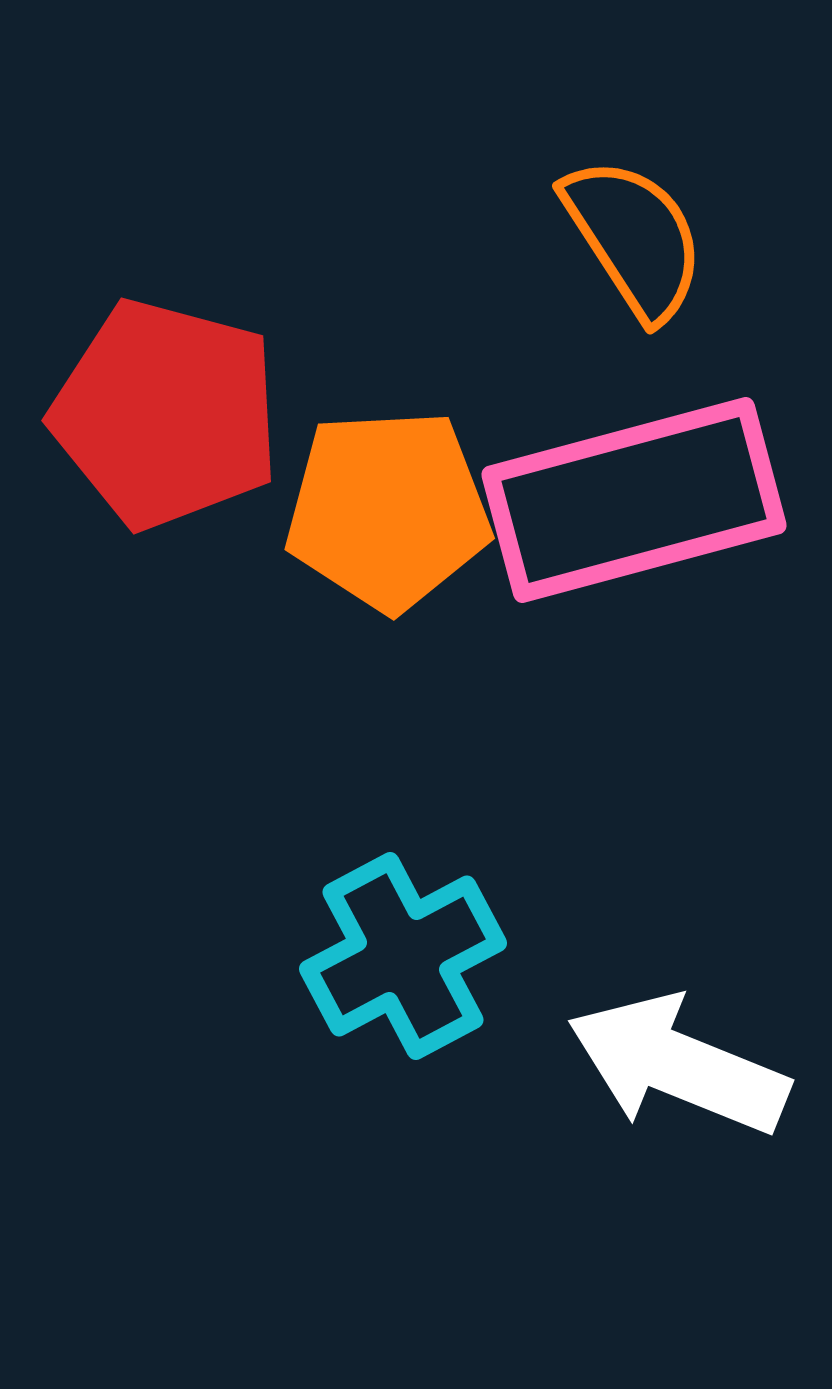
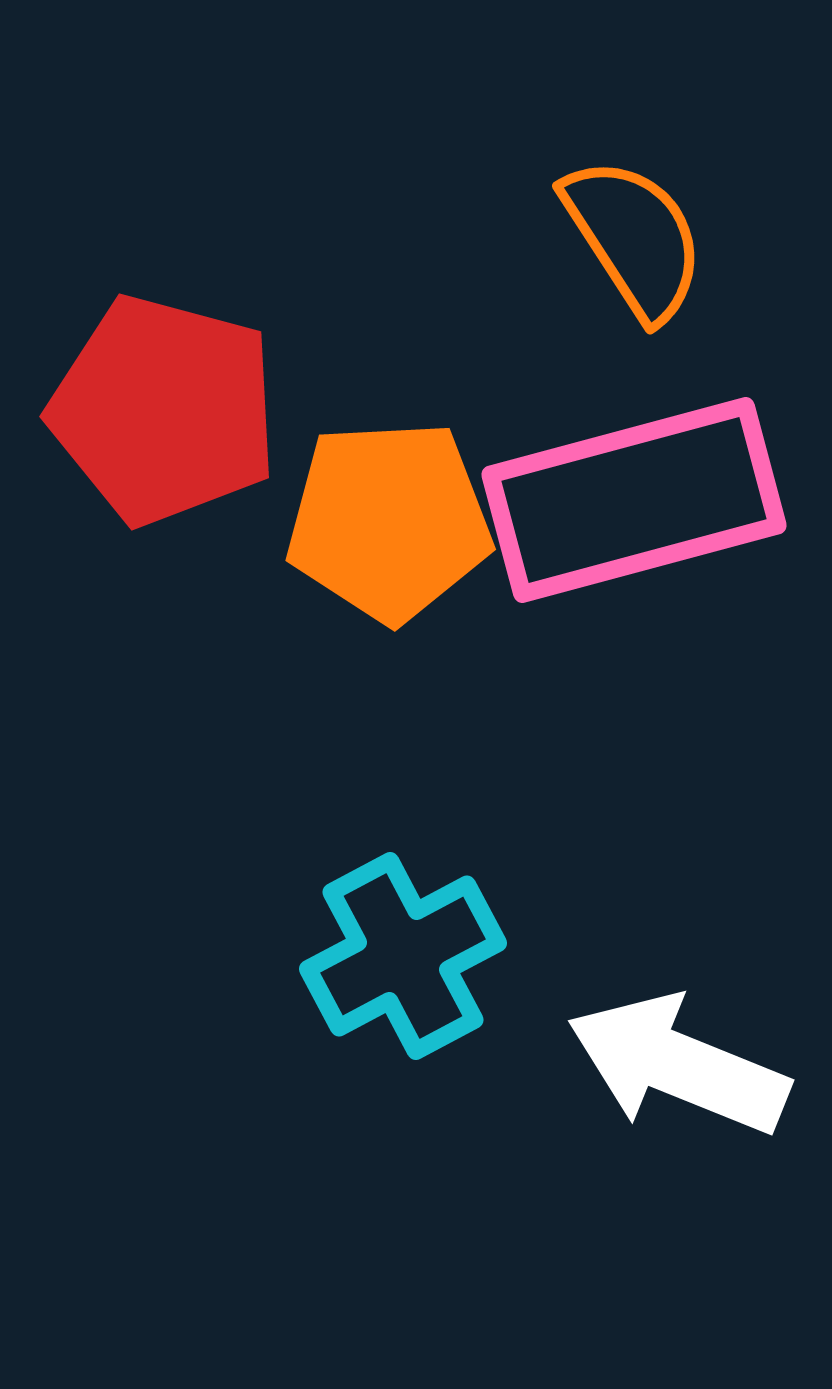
red pentagon: moved 2 px left, 4 px up
orange pentagon: moved 1 px right, 11 px down
